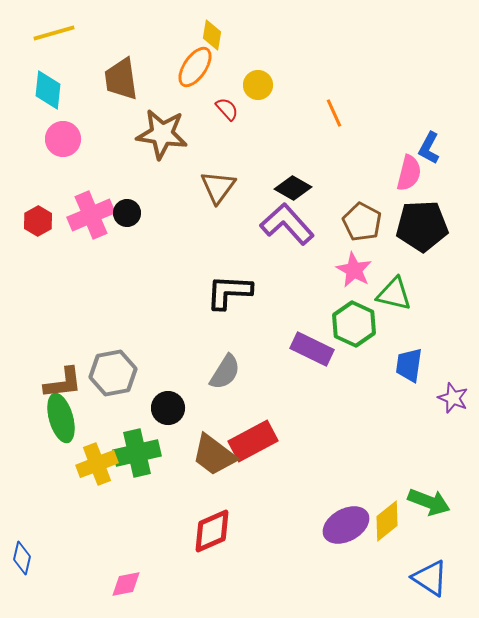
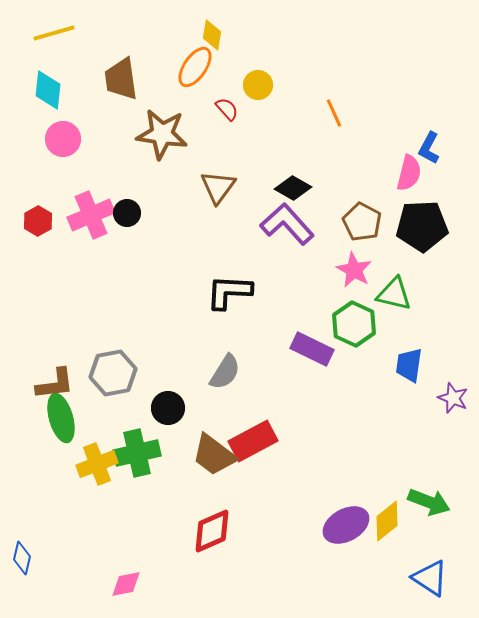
brown L-shape at (63, 383): moved 8 px left, 1 px down
